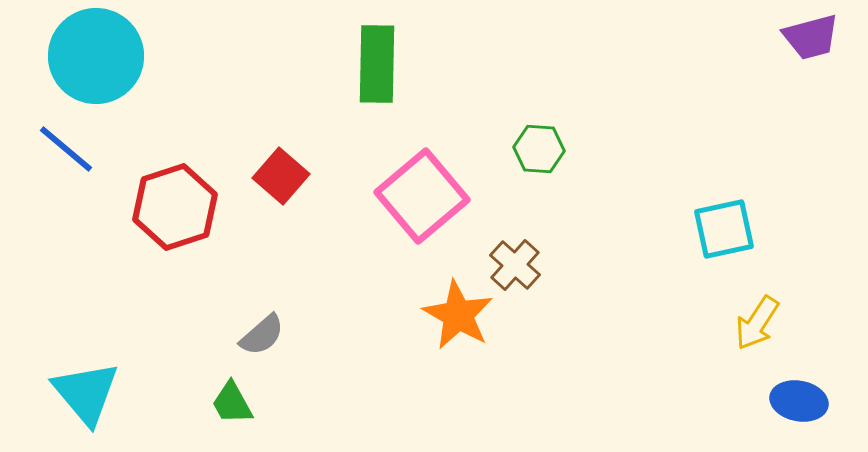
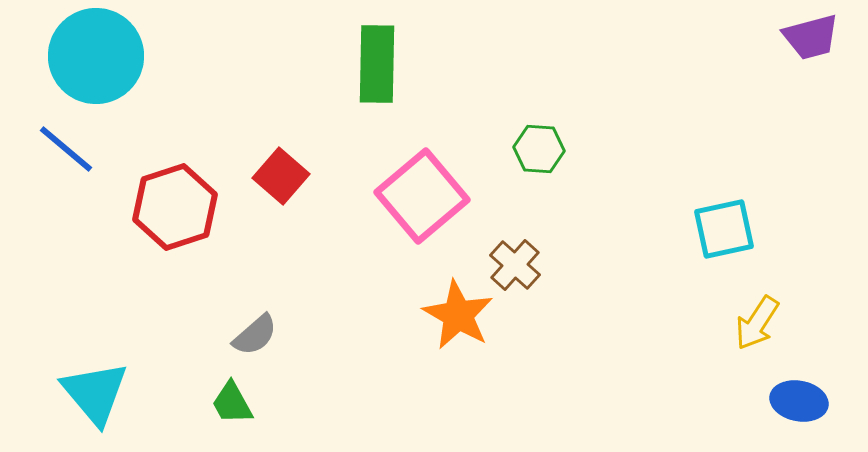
gray semicircle: moved 7 px left
cyan triangle: moved 9 px right
